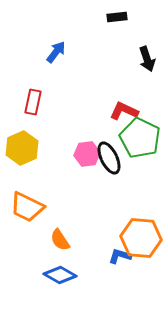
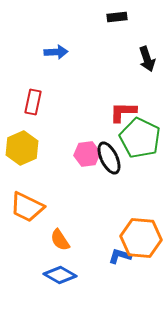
blue arrow: rotated 50 degrees clockwise
red L-shape: moved 1 px left, 1 px down; rotated 24 degrees counterclockwise
